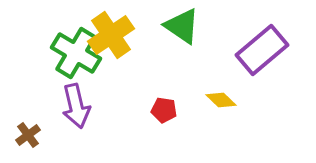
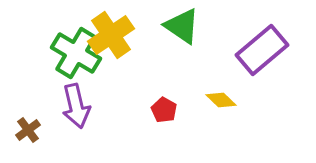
red pentagon: rotated 20 degrees clockwise
brown cross: moved 5 px up
